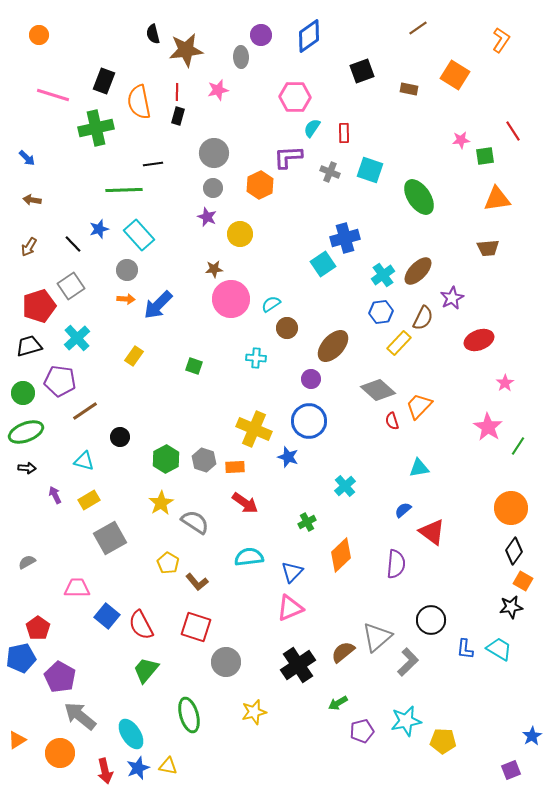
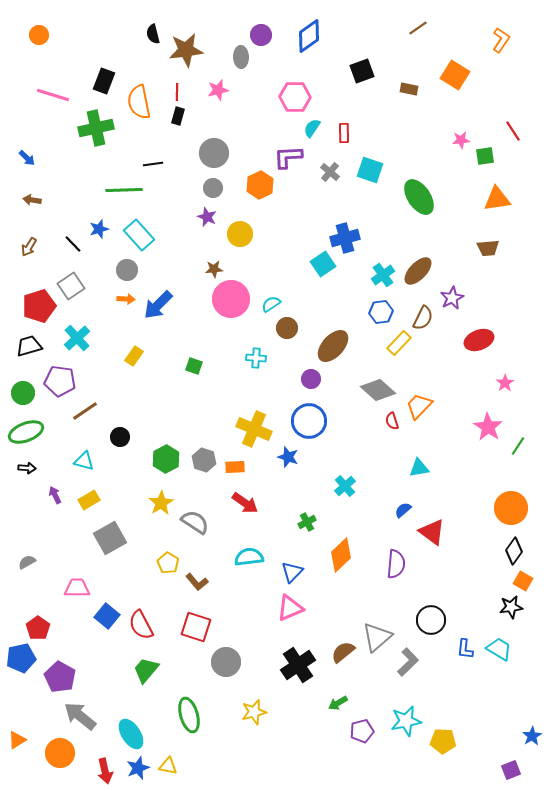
gray cross at (330, 172): rotated 18 degrees clockwise
